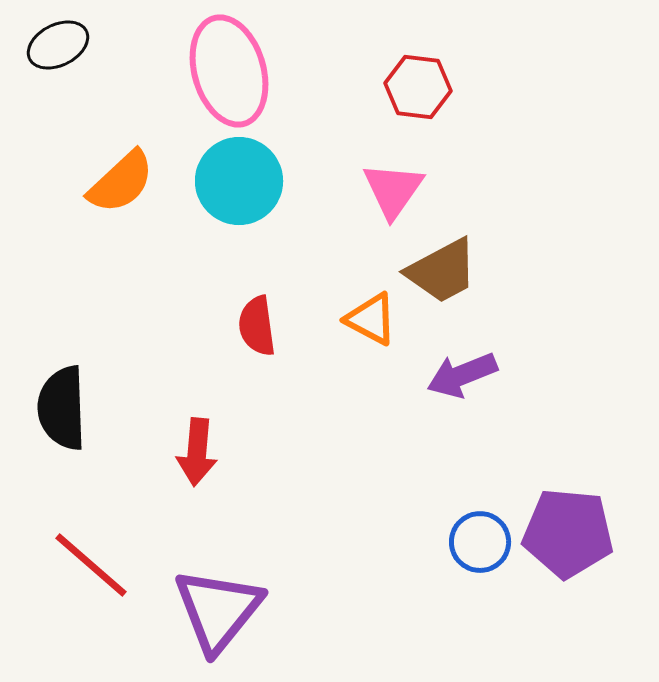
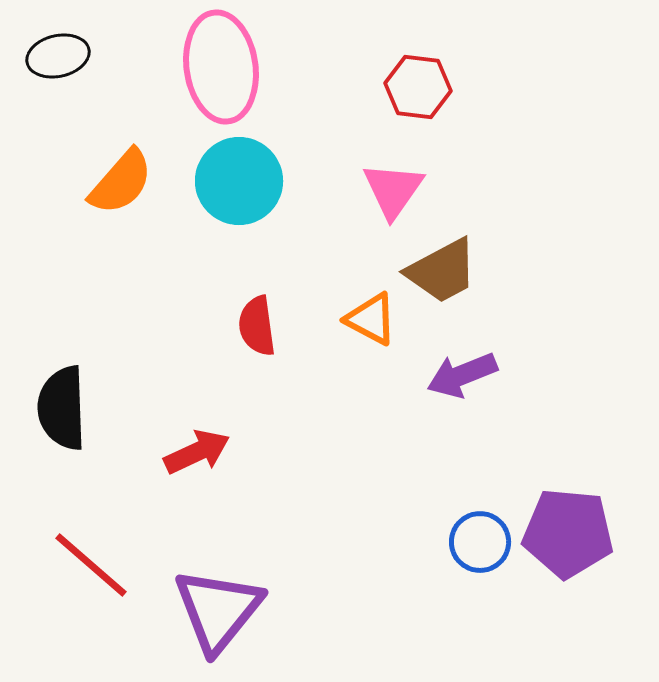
black ellipse: moved 11 px down; rotated 14 degrees clockwise
pink ellipse: moved 8 px left, 4 px up; rotated 8 degrees clockwise
orange semicircle: rotated 6 degrees counterclockwise
red arrow: rotated 120 degrees counterclockwise
